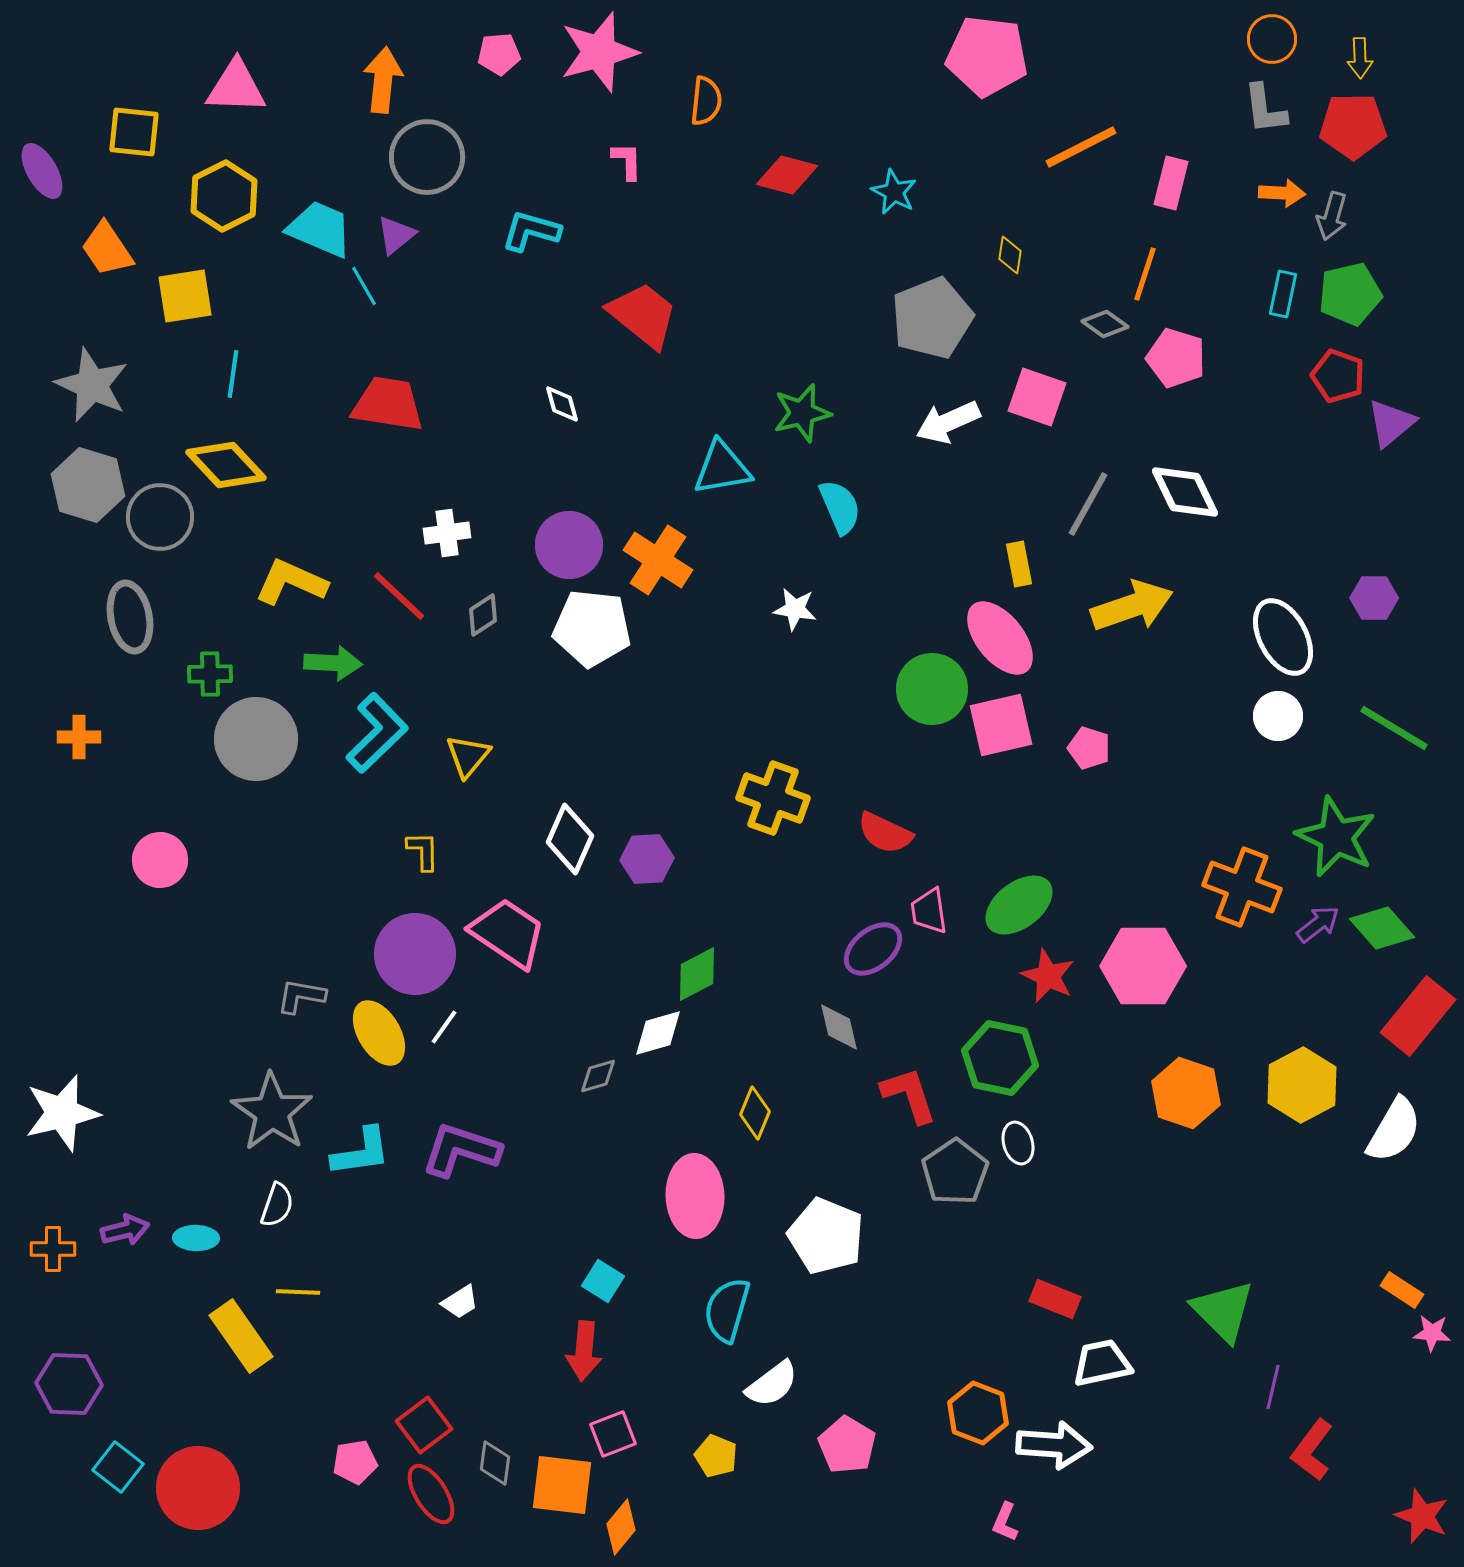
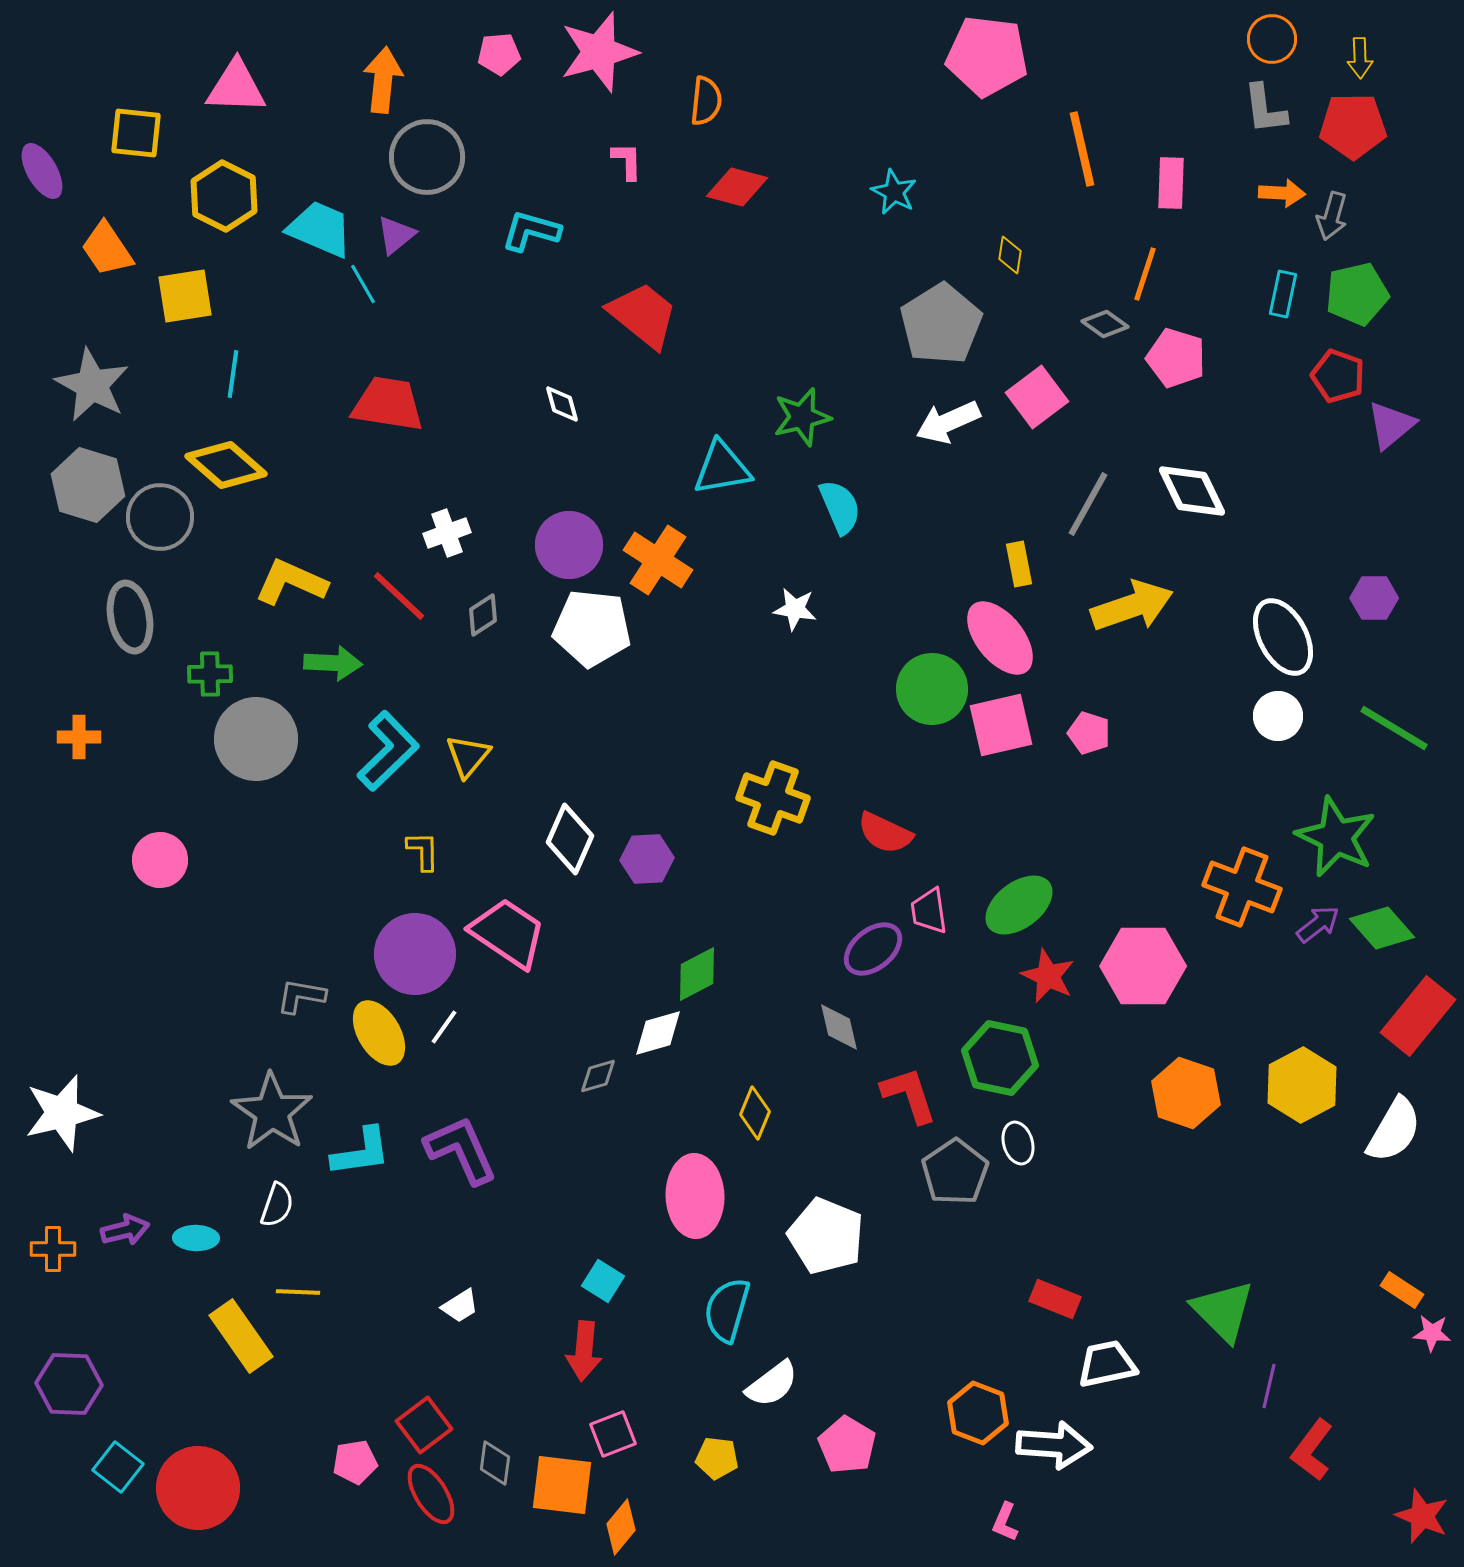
yellow square at (134, 132): moved 2 px right, 1 px down
orange line at (1081, 147): moved 1 px right, 2 px down; rotated 76 degrees counterclockwise
red diamond at (787, 175): moved 50 px left, 12 px down
pink rectangle at (1171, 183): rotated 12 degrees counterclockwise
yellow hexagon at (224, 196): rotated 6 degrees counterclockwise
cyan line at (364, 286): moved 1 px left, 2 px up
green pentagon at (1350, 294): moved 7 px right
gray pentagon at (932, 318): moved 9 px right, 6 px down; rotated 10 degrees counterclockwise
gray star at (92, 385): rotated 4 degrees clockwise
pink square at (1037, 397): rotated 34 degrees clockwise
green star at (802, 413): moved 4 px down
purple triangle at (1391, 423): moved 2 px down
yellow diamond at (226, 465): rotated 6 degrees counterclockwise
white diamond at (1185, 492): moved 7 px right, 1 px up
white cross at (447, 533): rotated 12 degrees counterclockwise
cyan L-shape at (377, 733): moved 11 px right, 18 px down
pink pentagon at (1089, 748): moved 15 px up
purple L-shape at (461, 1150): rotated 48 degrees clockwise
white trapezoid at (460, 1302): moved 4 px down
white trapezoid at (1102, 1363): moved 5 px right, 1 px down
purple line at (1273, 1387): moved 4 px left, 1 px up
yellow pentagon at (716, 1456): moved 1 px right, 2 px down; rotated 15 degrees counterclockwise
